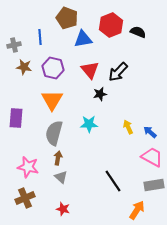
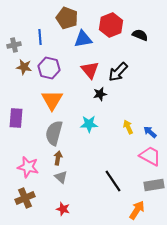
black semicircle: moved 2 px right, 3 px down
purple hexagon: moved 4 px left
pink trapezoid: moved 2 px left, 1 px up
